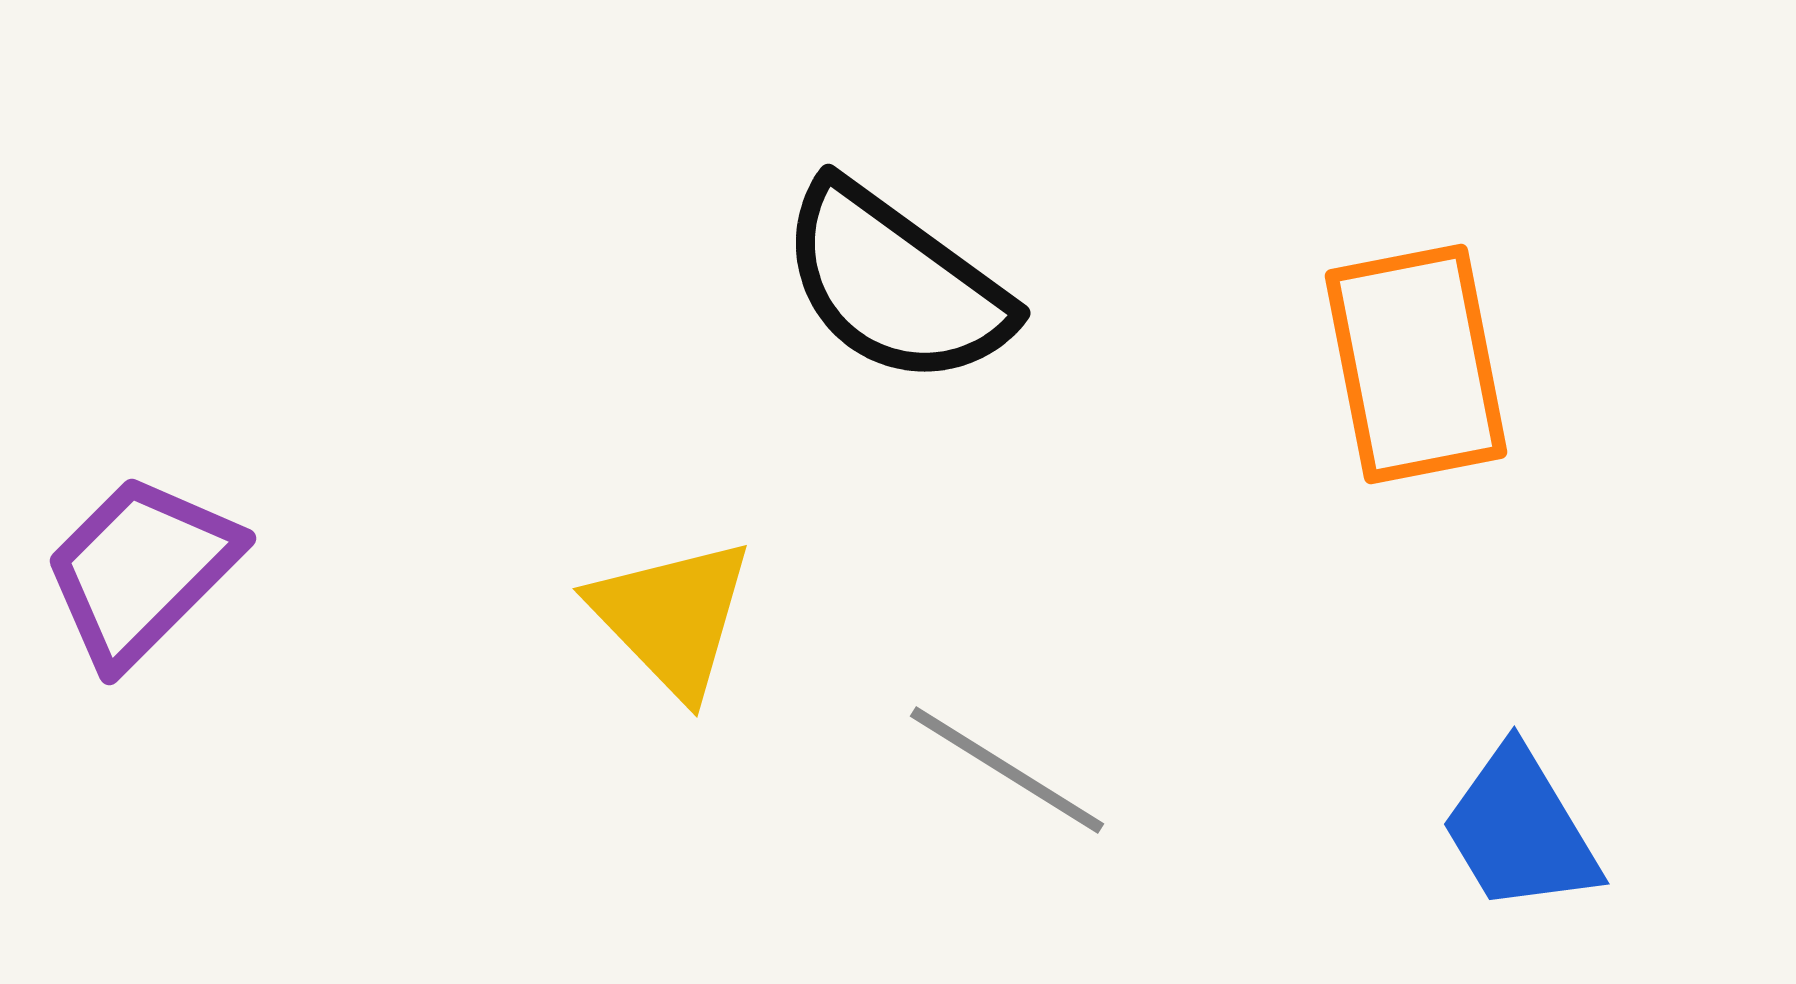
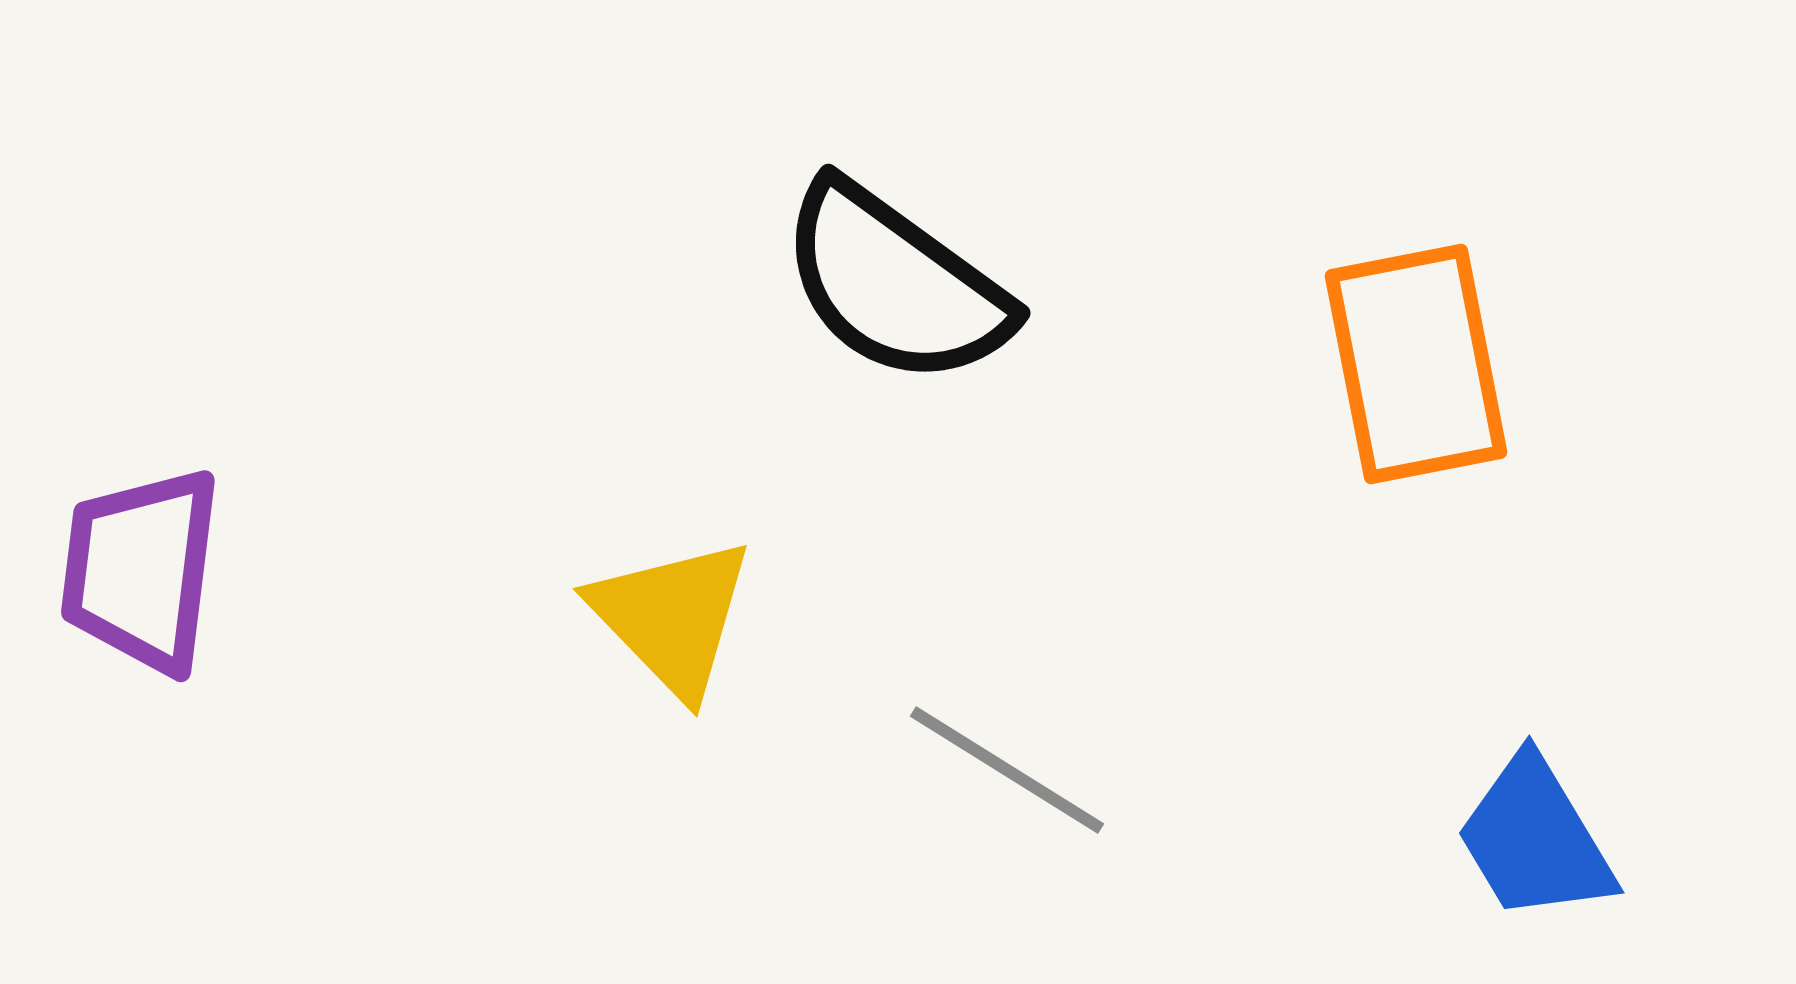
purple trapezoid: rotated 38 degrees counterclockwise
blue trapezoid: moved 15 px right, 9 px down
